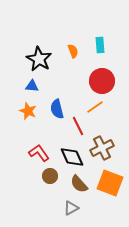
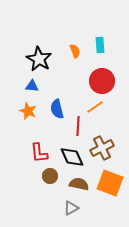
orange semicircle: moved 2 px right
red line: rotated 30 degrees clockwise
red L-shape: rotated 150 degrees counterclockwise
brown semicircle: rotated 144 degrees clockwise
